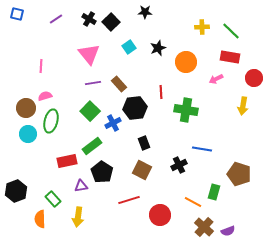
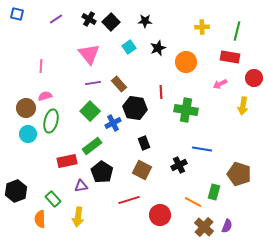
black star at (145, 12): moved 9 px down
green line at (231, 31): moved 6 px right; rotated 60 degrees clockwise
pink arrow at (216, 79): moved 4 px right, 5 px down
black hexagon at (135, 108): rotated 15 degrees clockwise
purple semicircle at (228, 231): moved 1 px left, 5 px up; rotated 48 degrees counterclockwise
